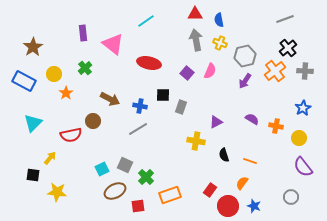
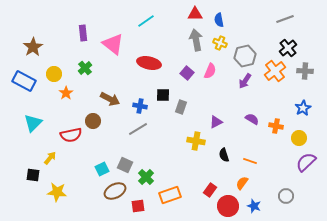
purple semicircle at (303, 167): moved 3 px right, 5 px up; rotated 85 degrees clockwise
gray circle at (291, 197): moved 5 px left, 1 px up
